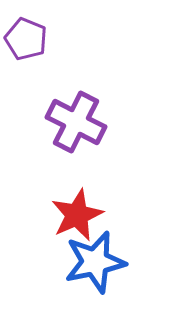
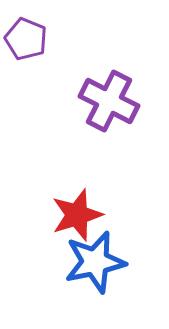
purple cross: moved 33 px right, 21 px up
red star: rotated 6 degrees clockwise
